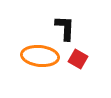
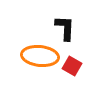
red square: moved 6 px left, 7 px down
